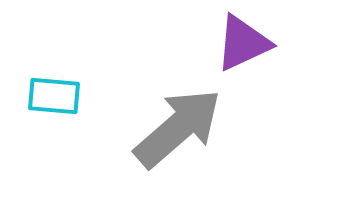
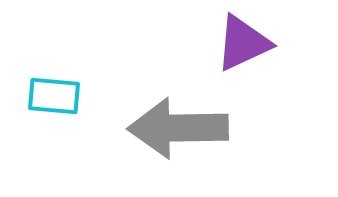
gray arrow: rotated 140 degrees counterclockwise
